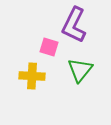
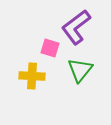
purple L-shape: moved 2 px right, 2 px down; rotated 27 degrees clockwise
pink square: moved 1 px right, 1 px down
